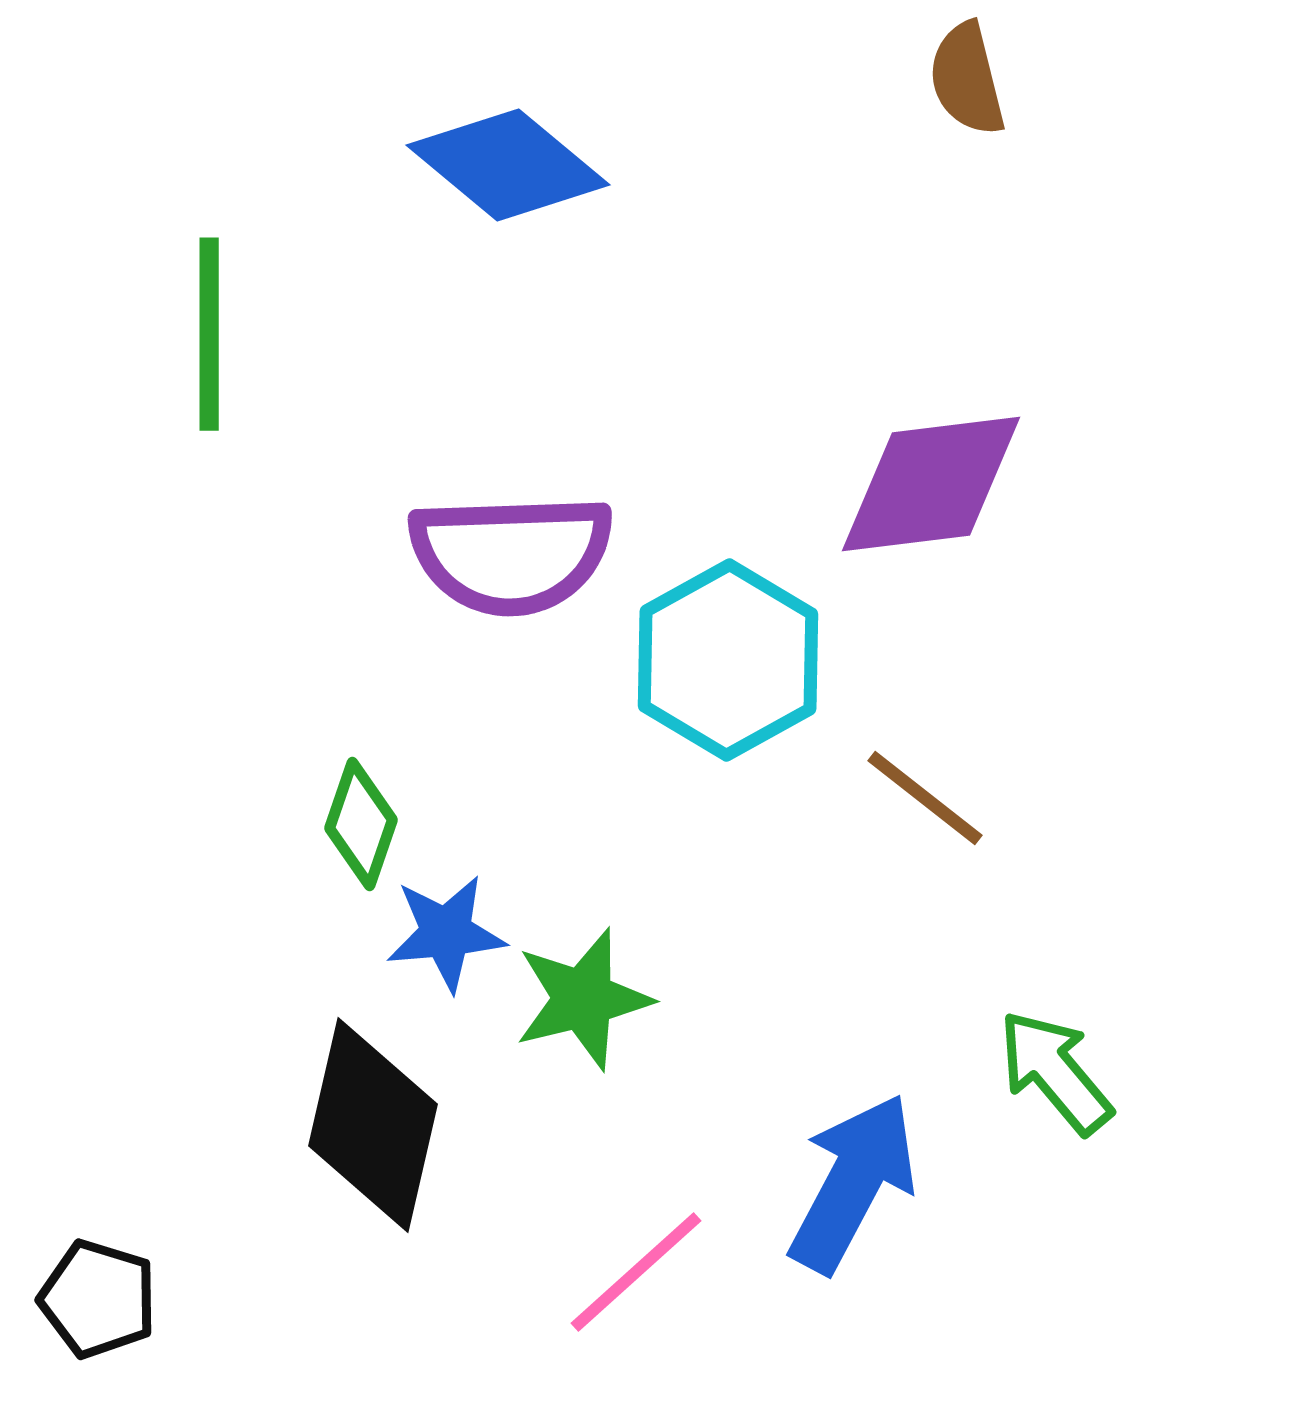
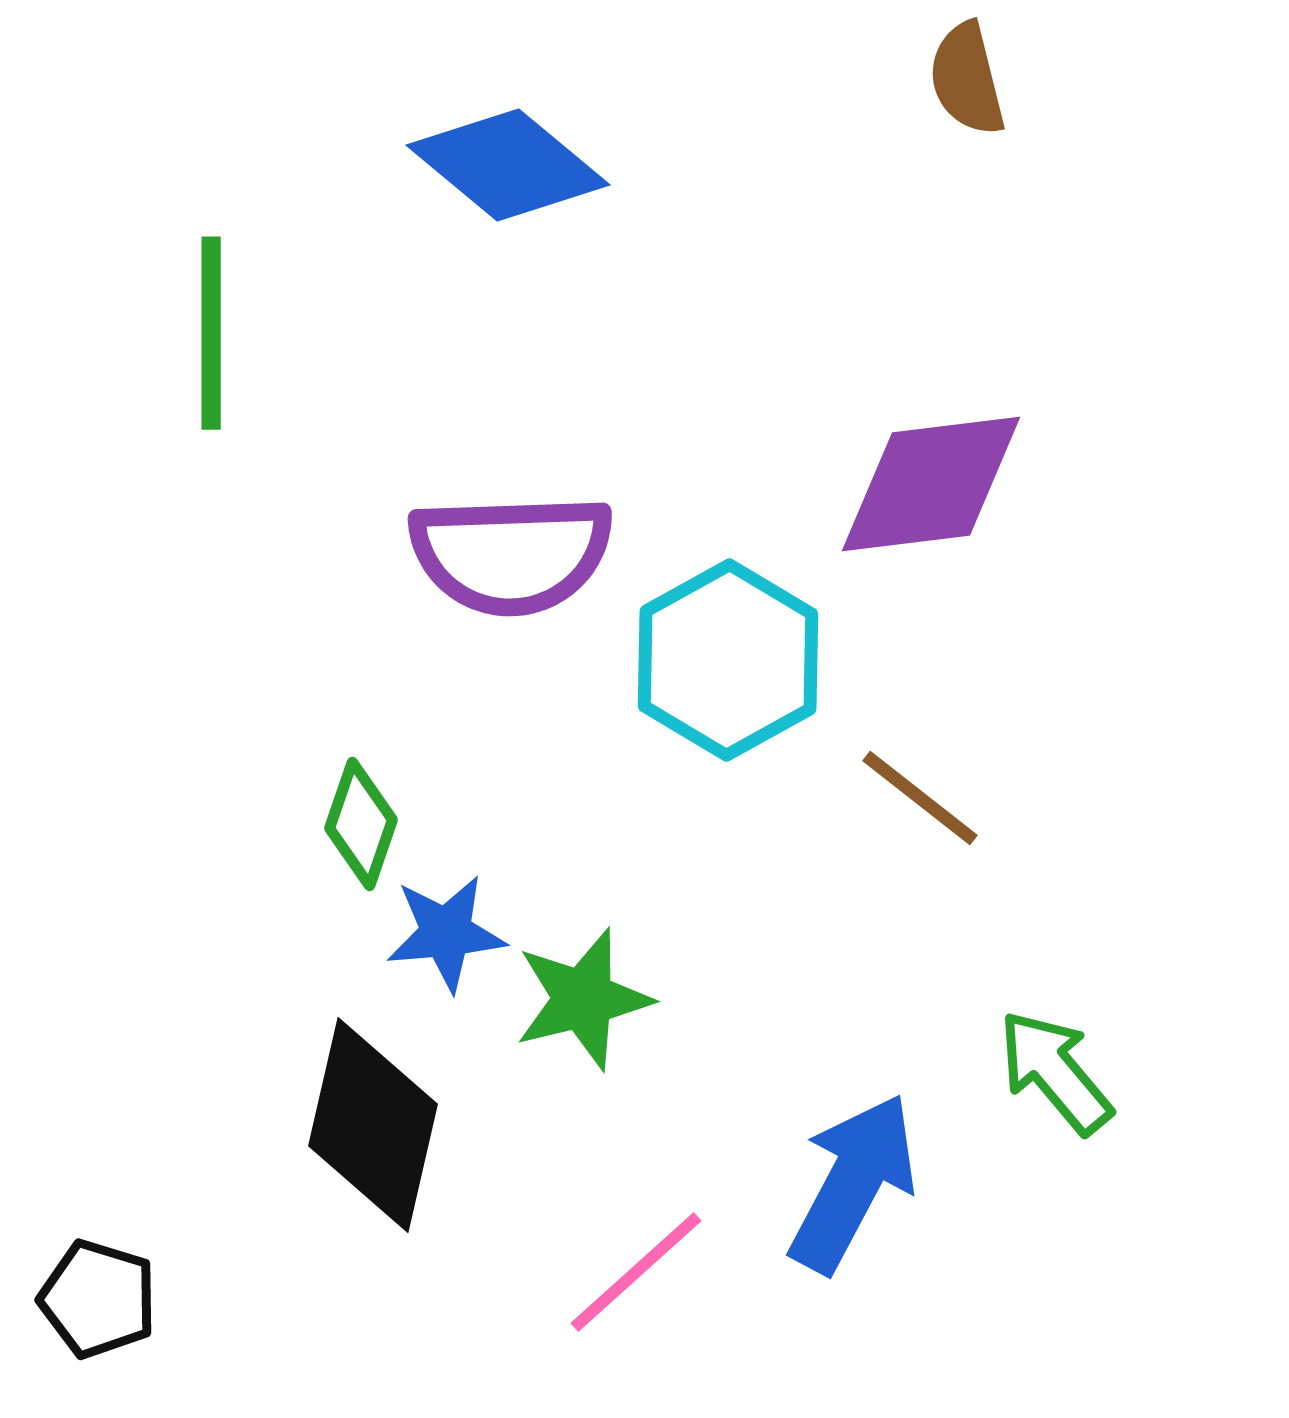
green line: moved 2 px right, 1 px up
brown line: moved 5 px left
